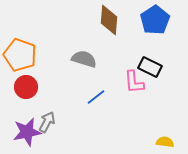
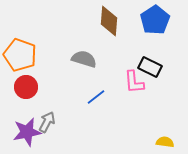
brown diamond: moved 1 px down
